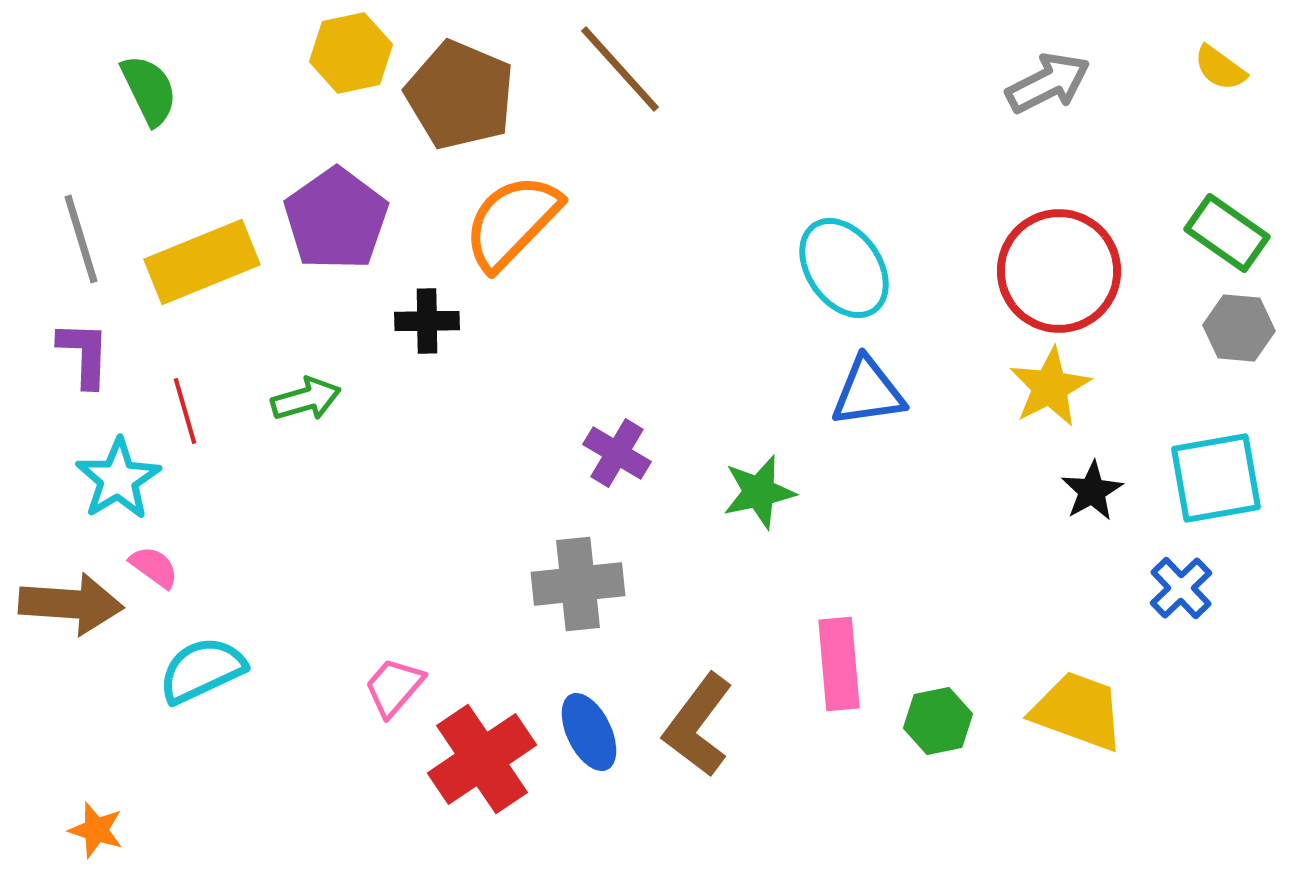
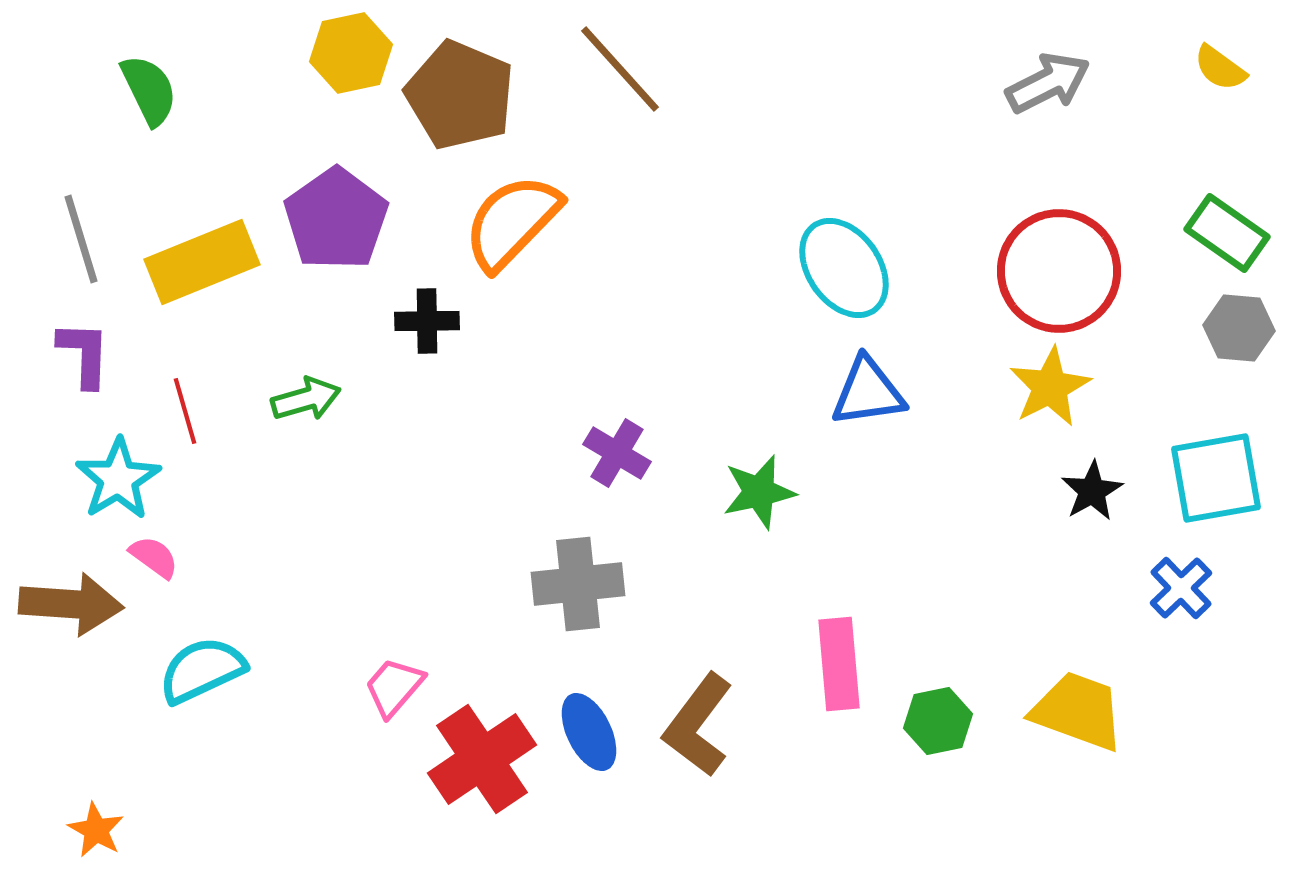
pink semicircle: moved 10 px up
orange star: rotated 12 degrees clockwise
